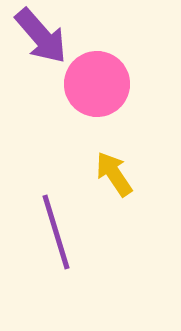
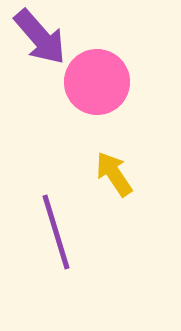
purple arrow: moved 1 px left, 1 px down
pink circle: moved 2 px up
